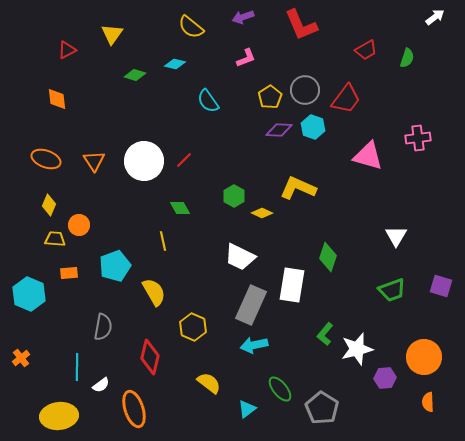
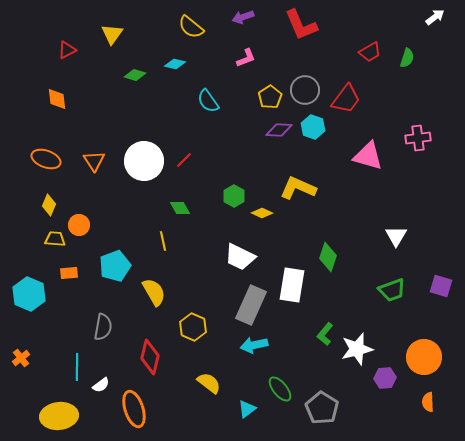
red trapezoid at (366, 50): moved 4 px right, 2 px down
